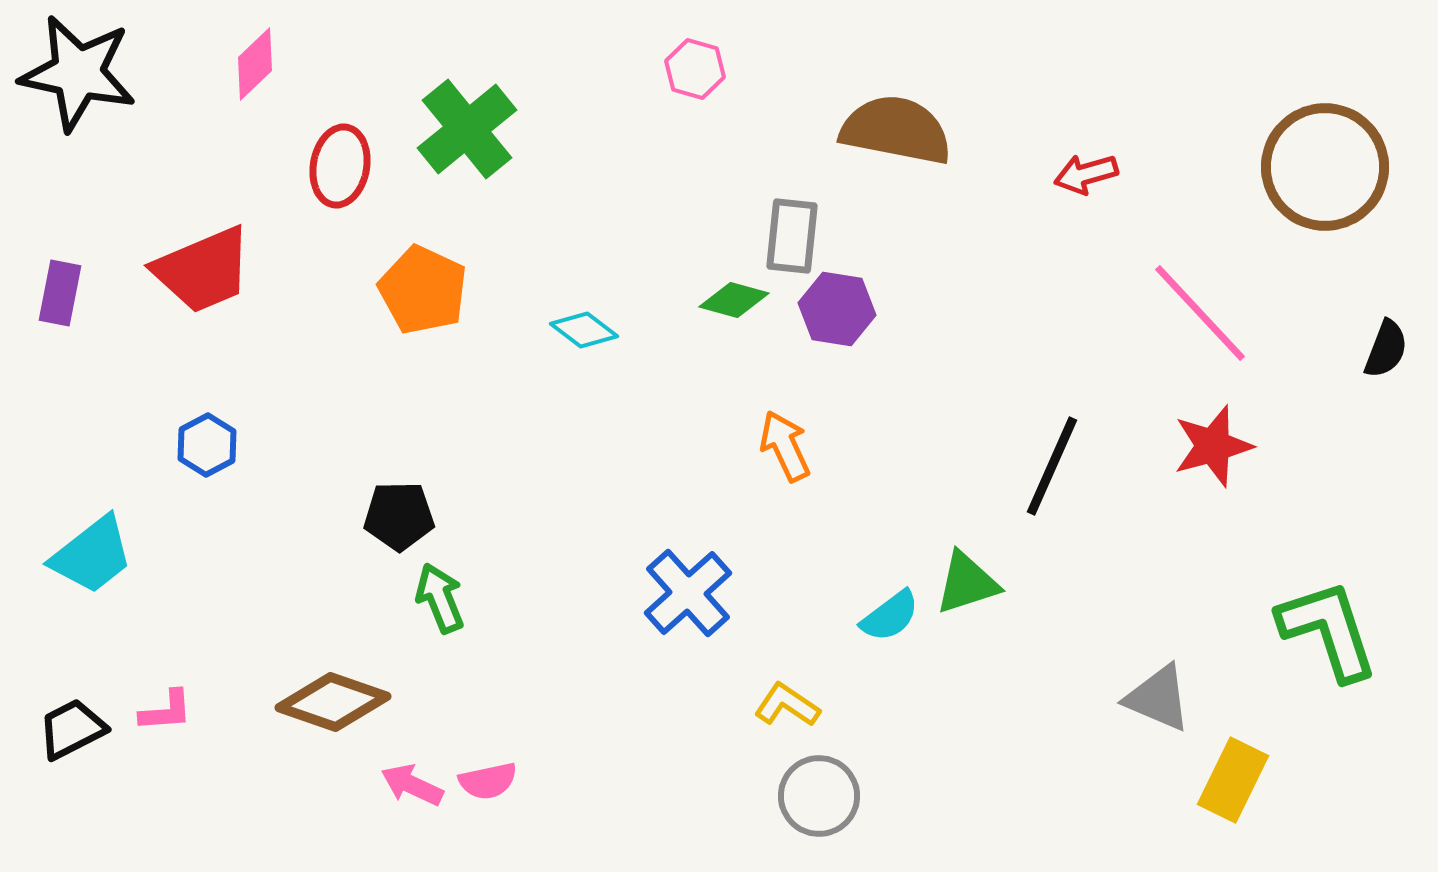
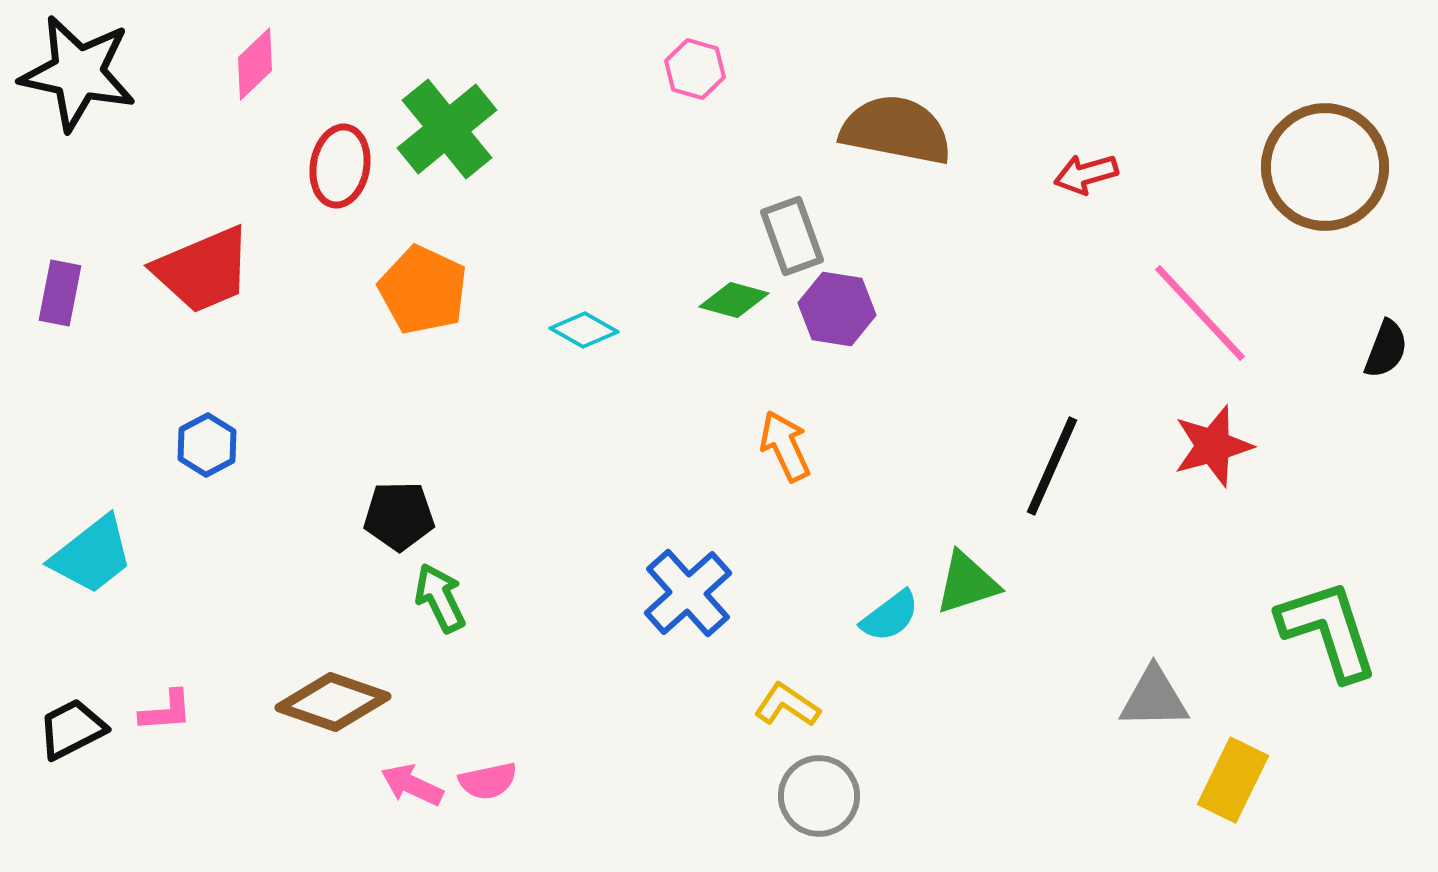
green cross: moved 20 px left
gray rectangle: rotated 26 degrees counterclockwise
cyan diamond: rotated 8 degrees counterclockwise
green arrow: rotated 4 degrees counterclockwise
gray triangle: moved 4 px left; rotated 24 degrees counterclockwise
